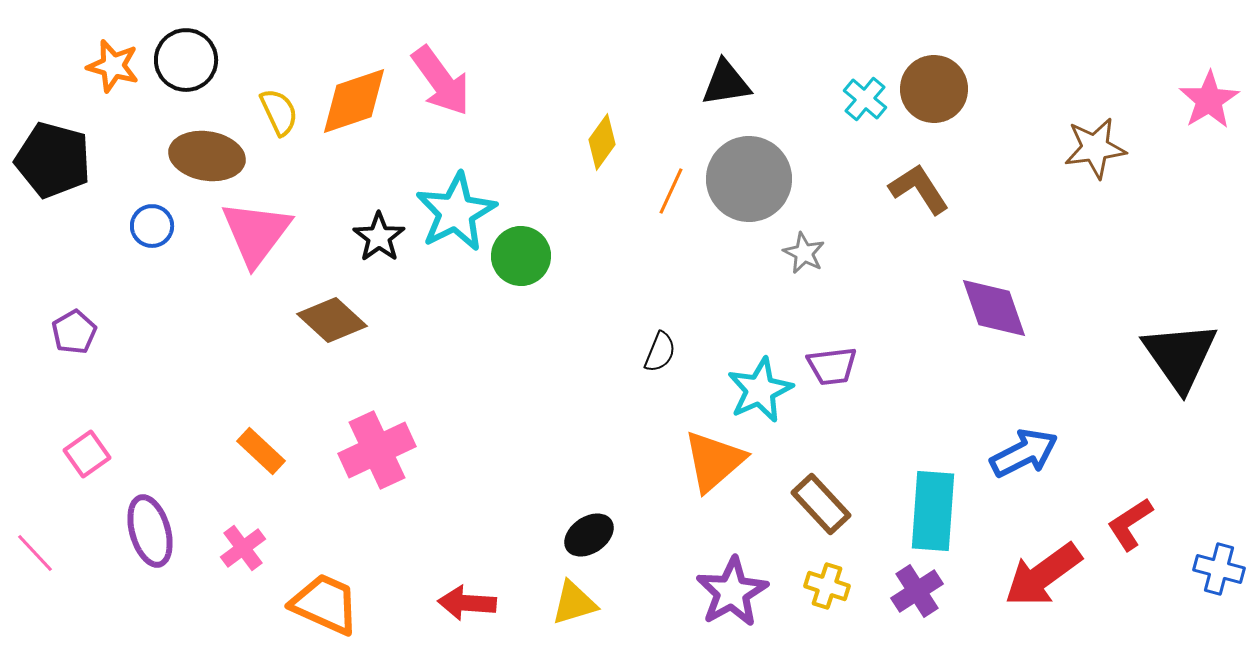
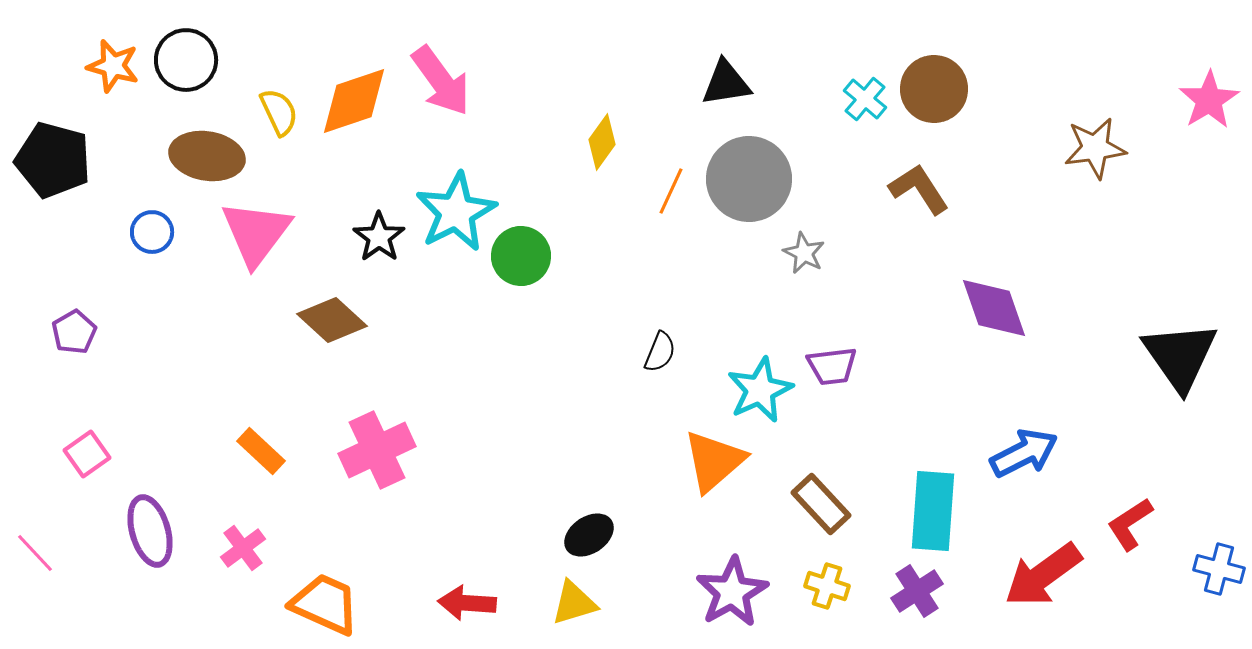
blue circle at (152, 226): moved 6 px down
